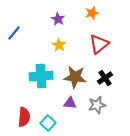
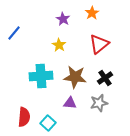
orange star: rotated 16 degrees counterclockwise
purple star: moved 5 px right
gray star: moved 2 px right, 2 px up
